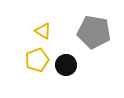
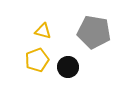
yellow triangle: rotated 18 degrees counterclockwise
black circle: moved 2 px right, 2 px down
